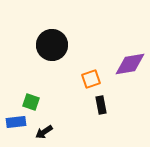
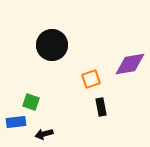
black rectangle: moved 2 px down
black arrow: moved 2 px down; rotated 18 degrees clockwise
